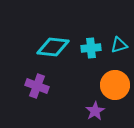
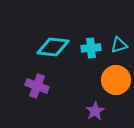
orange circle: moved 1 px right, 5 px up
